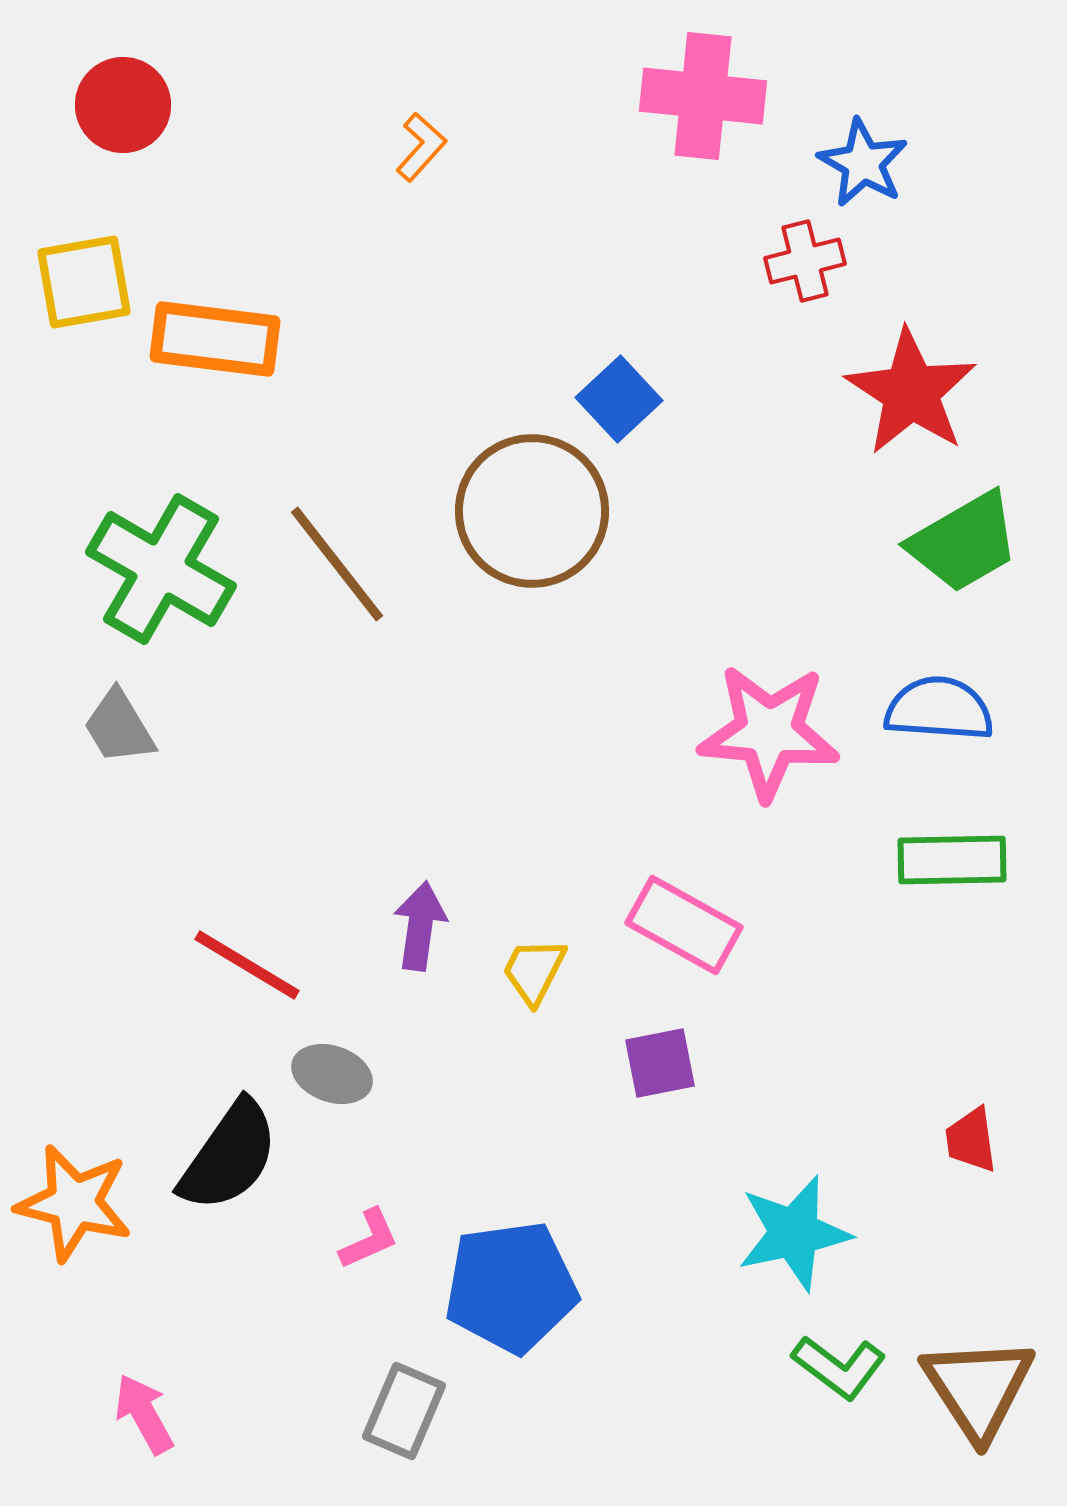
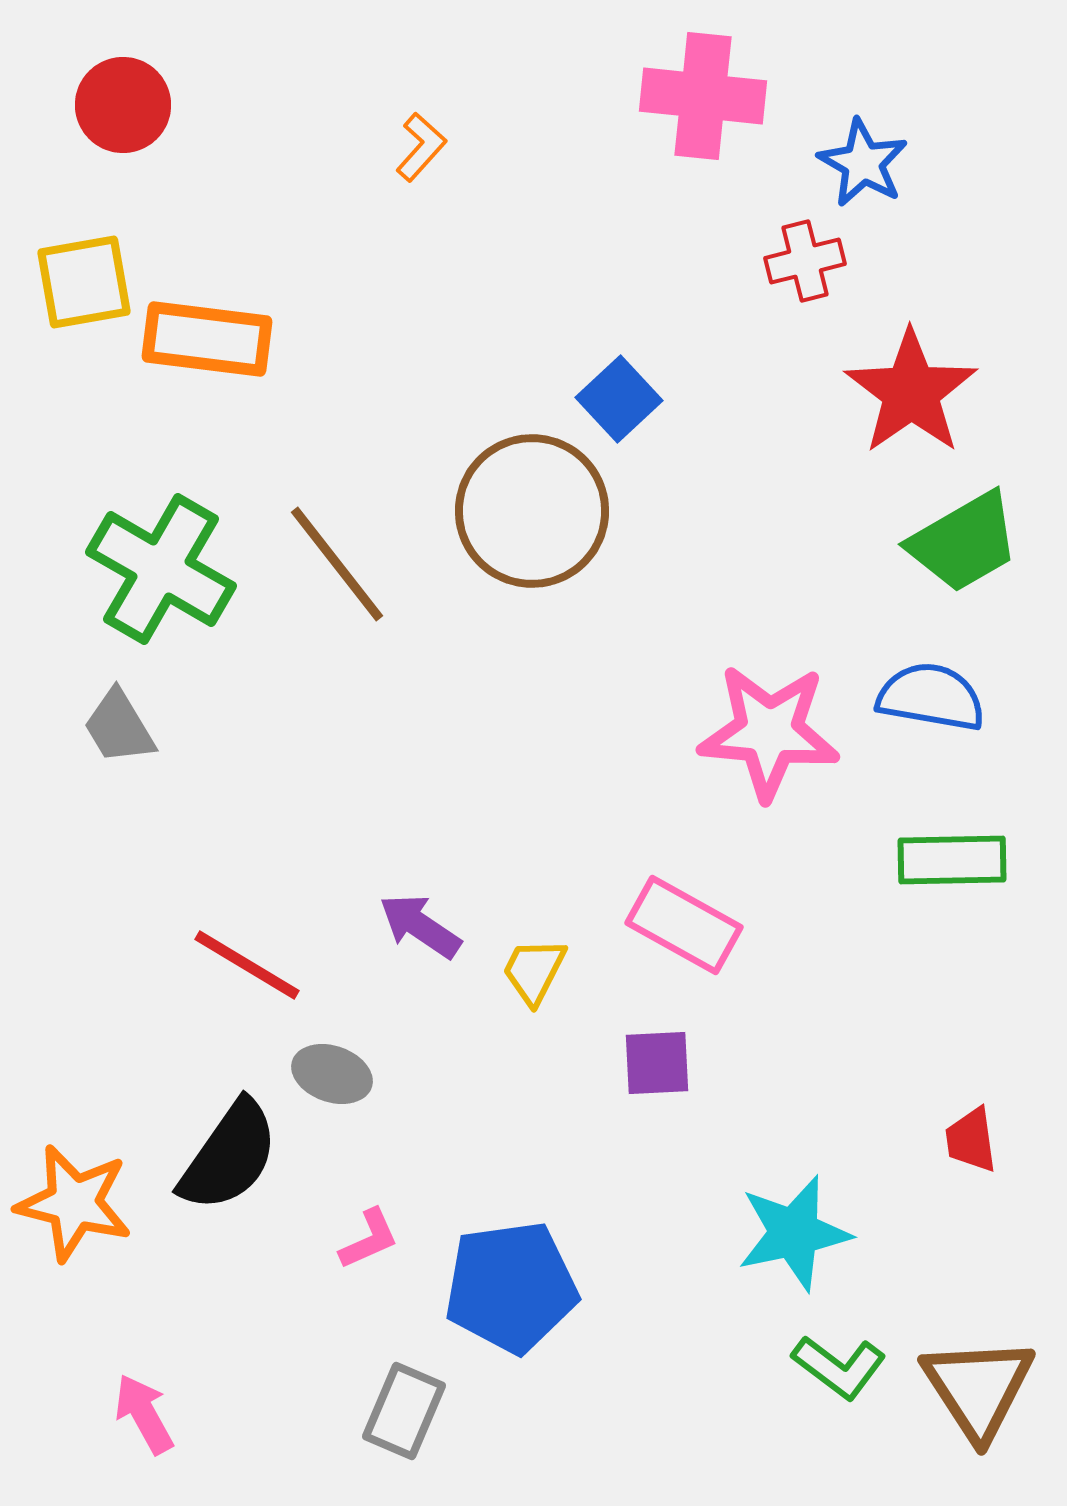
orange rectangle: moved 8 px left
red star: rotated 4 degrees clockwise
blue semicircle: moved 8 px left, 12 px up; rotated 6 degrees clockwise
purple arrow: rotated 64 degrees counterclockwise
purple square: moved 3 px left; rotated 8 degrees clockwise
